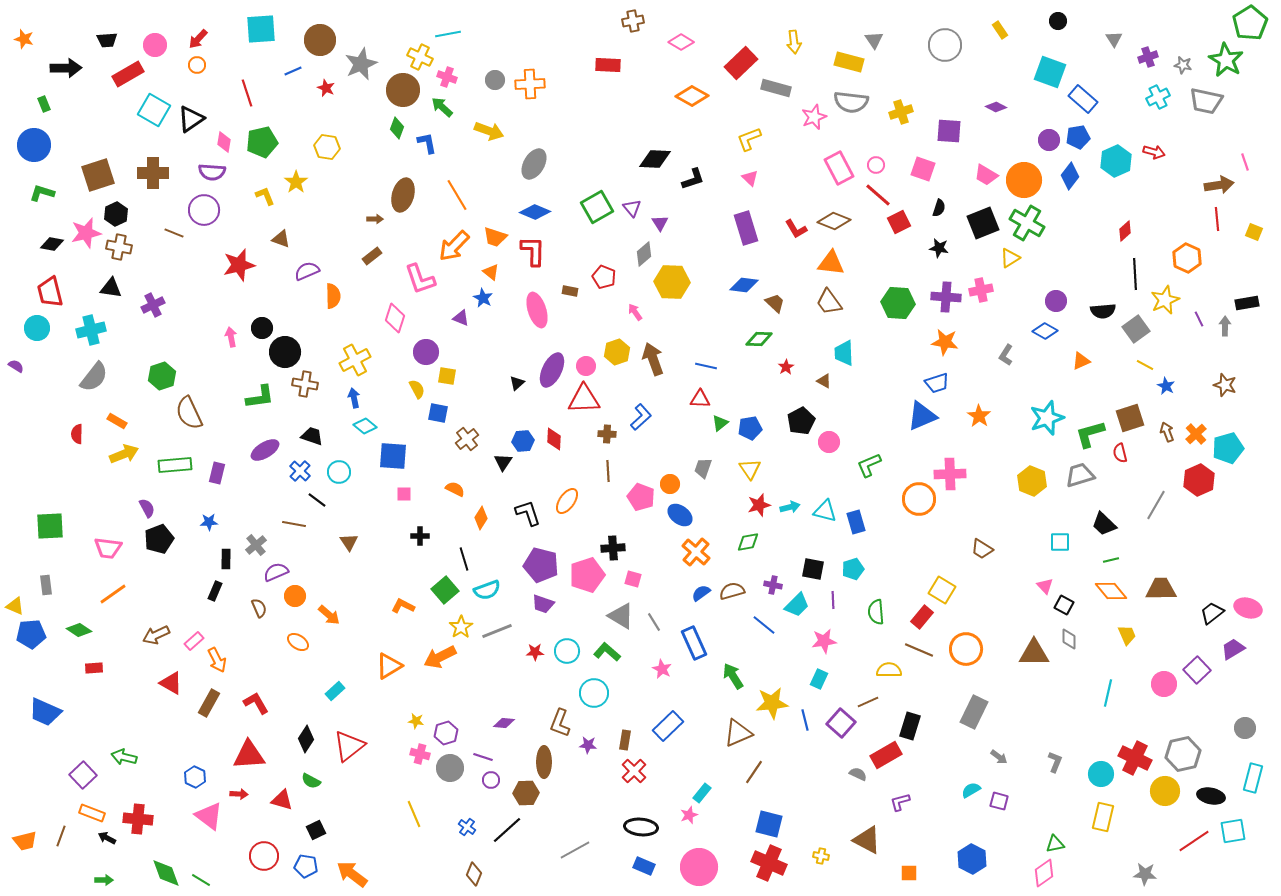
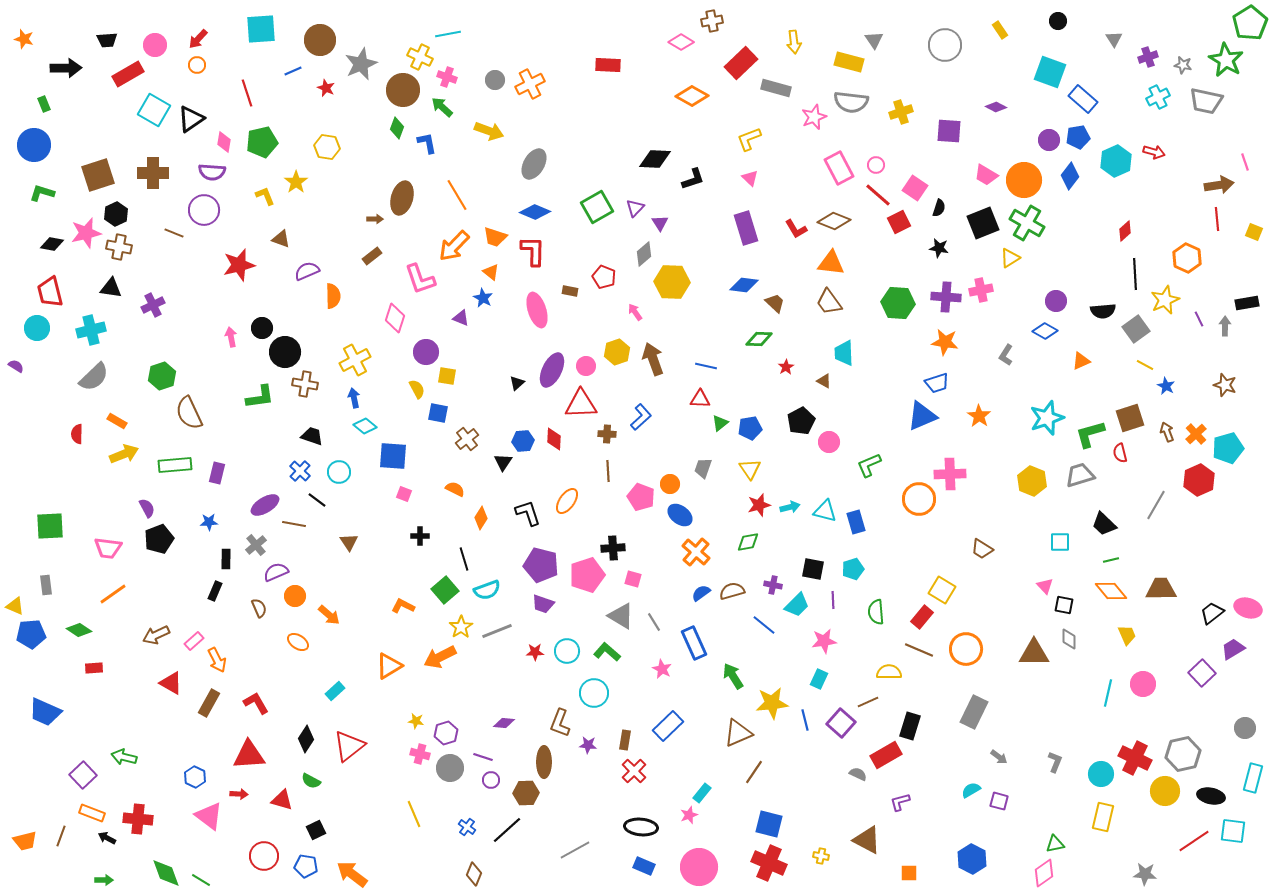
brown cross at (633, 21): moved 79 px right
orange cross at (530, 84): rotated 24 degrees counterclockwise
pink square at (923, 169): moved 8 px left, 19 px down; rotated 15 degrees clockwise
brown ellipse at (403, 195): moved 1 px left, 3 px down
purple triangle at (632, 208): moved 3 px right; rotated 24 degrees clockwise
gray semicircle at (94, 377): rotated 8 degrees clockwise
red triangle at (584, 399): moved 3 px left, 5 px down
purple ellipse at (265, 450): moved 55 px down
pink square at (404, 494): rotated 21 degrees clockwise
black square at (1064, 605): rotated 18 degrees counterclockwise
yellow semicircle at (889, 670): moved 2 px down
purple square at (1197, 670): moved 5 px right, 3 px down
pink circle at (1164, 684): moved 21 px left
cyan square at (1233, 831): rotated 16 degrees clockwise
